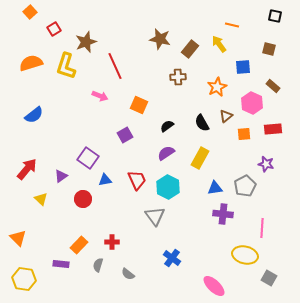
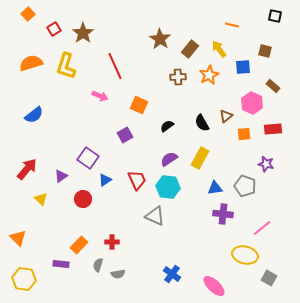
orange square at (30, 12): moved 2 px left, 2 px down
brown star at (160, 39): rotated 20 degrees clockwise
brown star at (86, 42): moved 3 px left, 9 px up; rotated 15 degrees counterclockwise
yellow arrow at (219, 44): moved 5 px down
brown square at (269, 49): moved 4 px left, 2 px down
orange star at (217, 87): moved 8 px left, 12 px up
purple semicircle at (166, 153): moved 3 px right, 6 px down
blue triangle at (105, 180): rotated 24 degrees counterclockwise
gray pentagon at (245, 186): rotated 25 degrees counterclockwise
cyan hexagon at (168, 187): rotated 20 degrees counterclockwise
gray triangle at (155, 216): rotated 30 degrees counterclockwise
pink line at (262, 228): rotated 48 degrees clockwise
blue cross at (172, 258): moved 16 px down
gray semicircle at (128, 274): moved 10 px left; rotated 48 degrees counterclockwise
